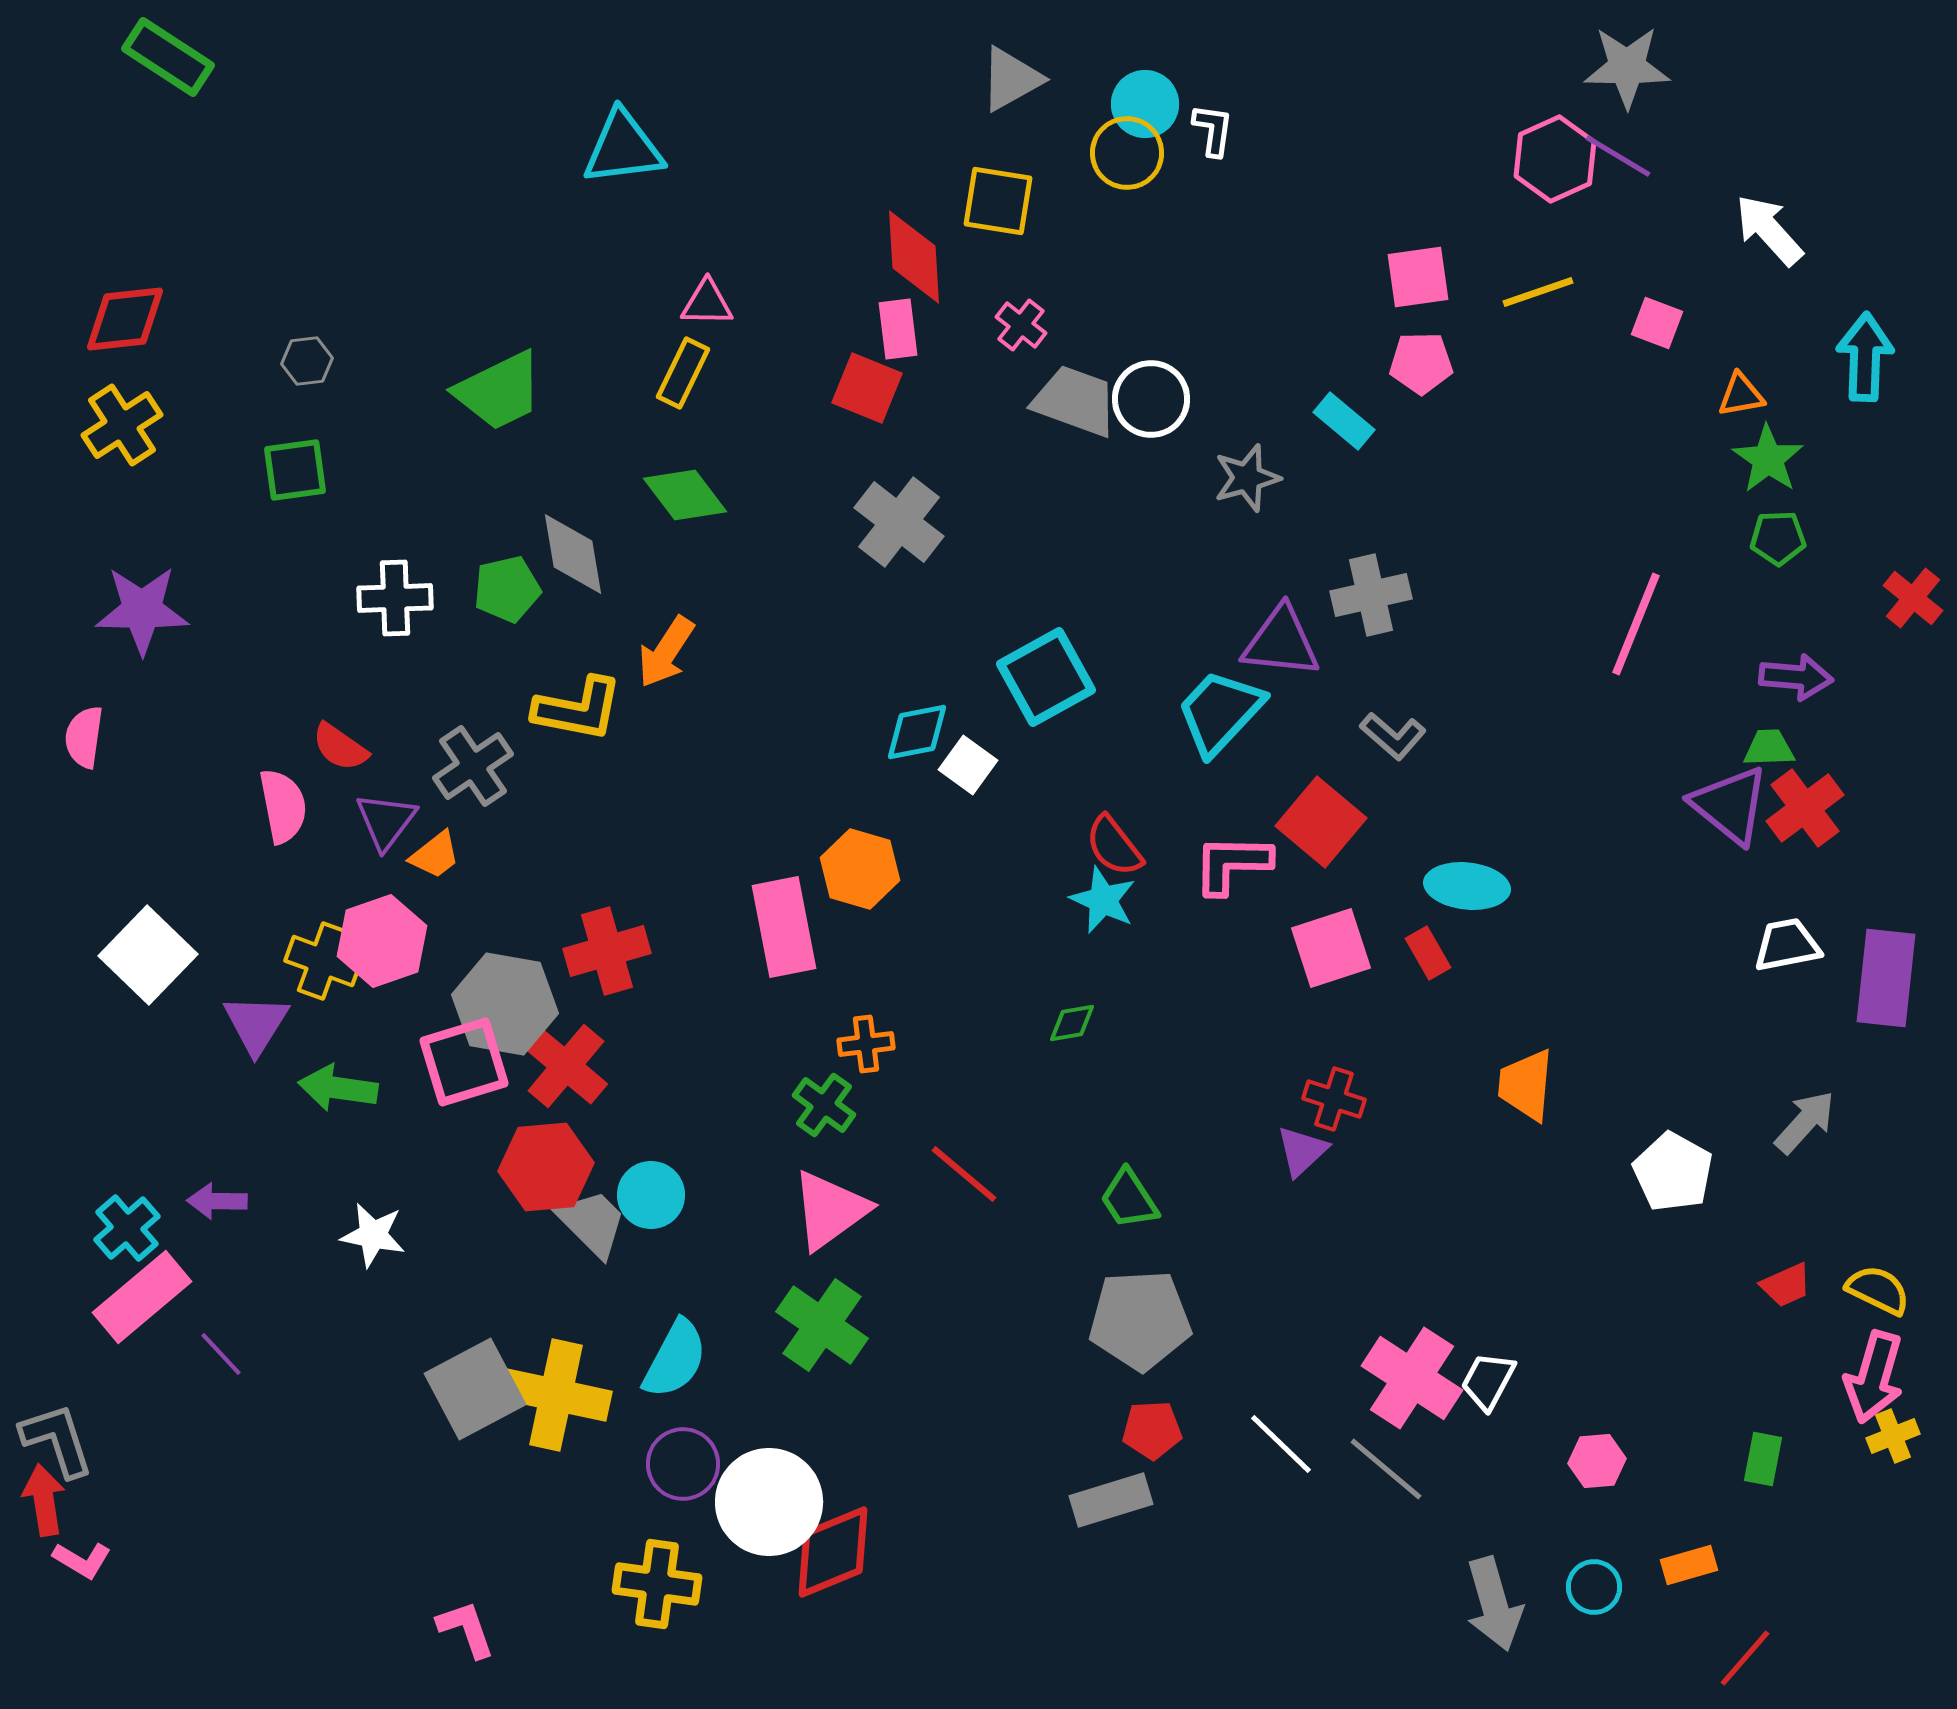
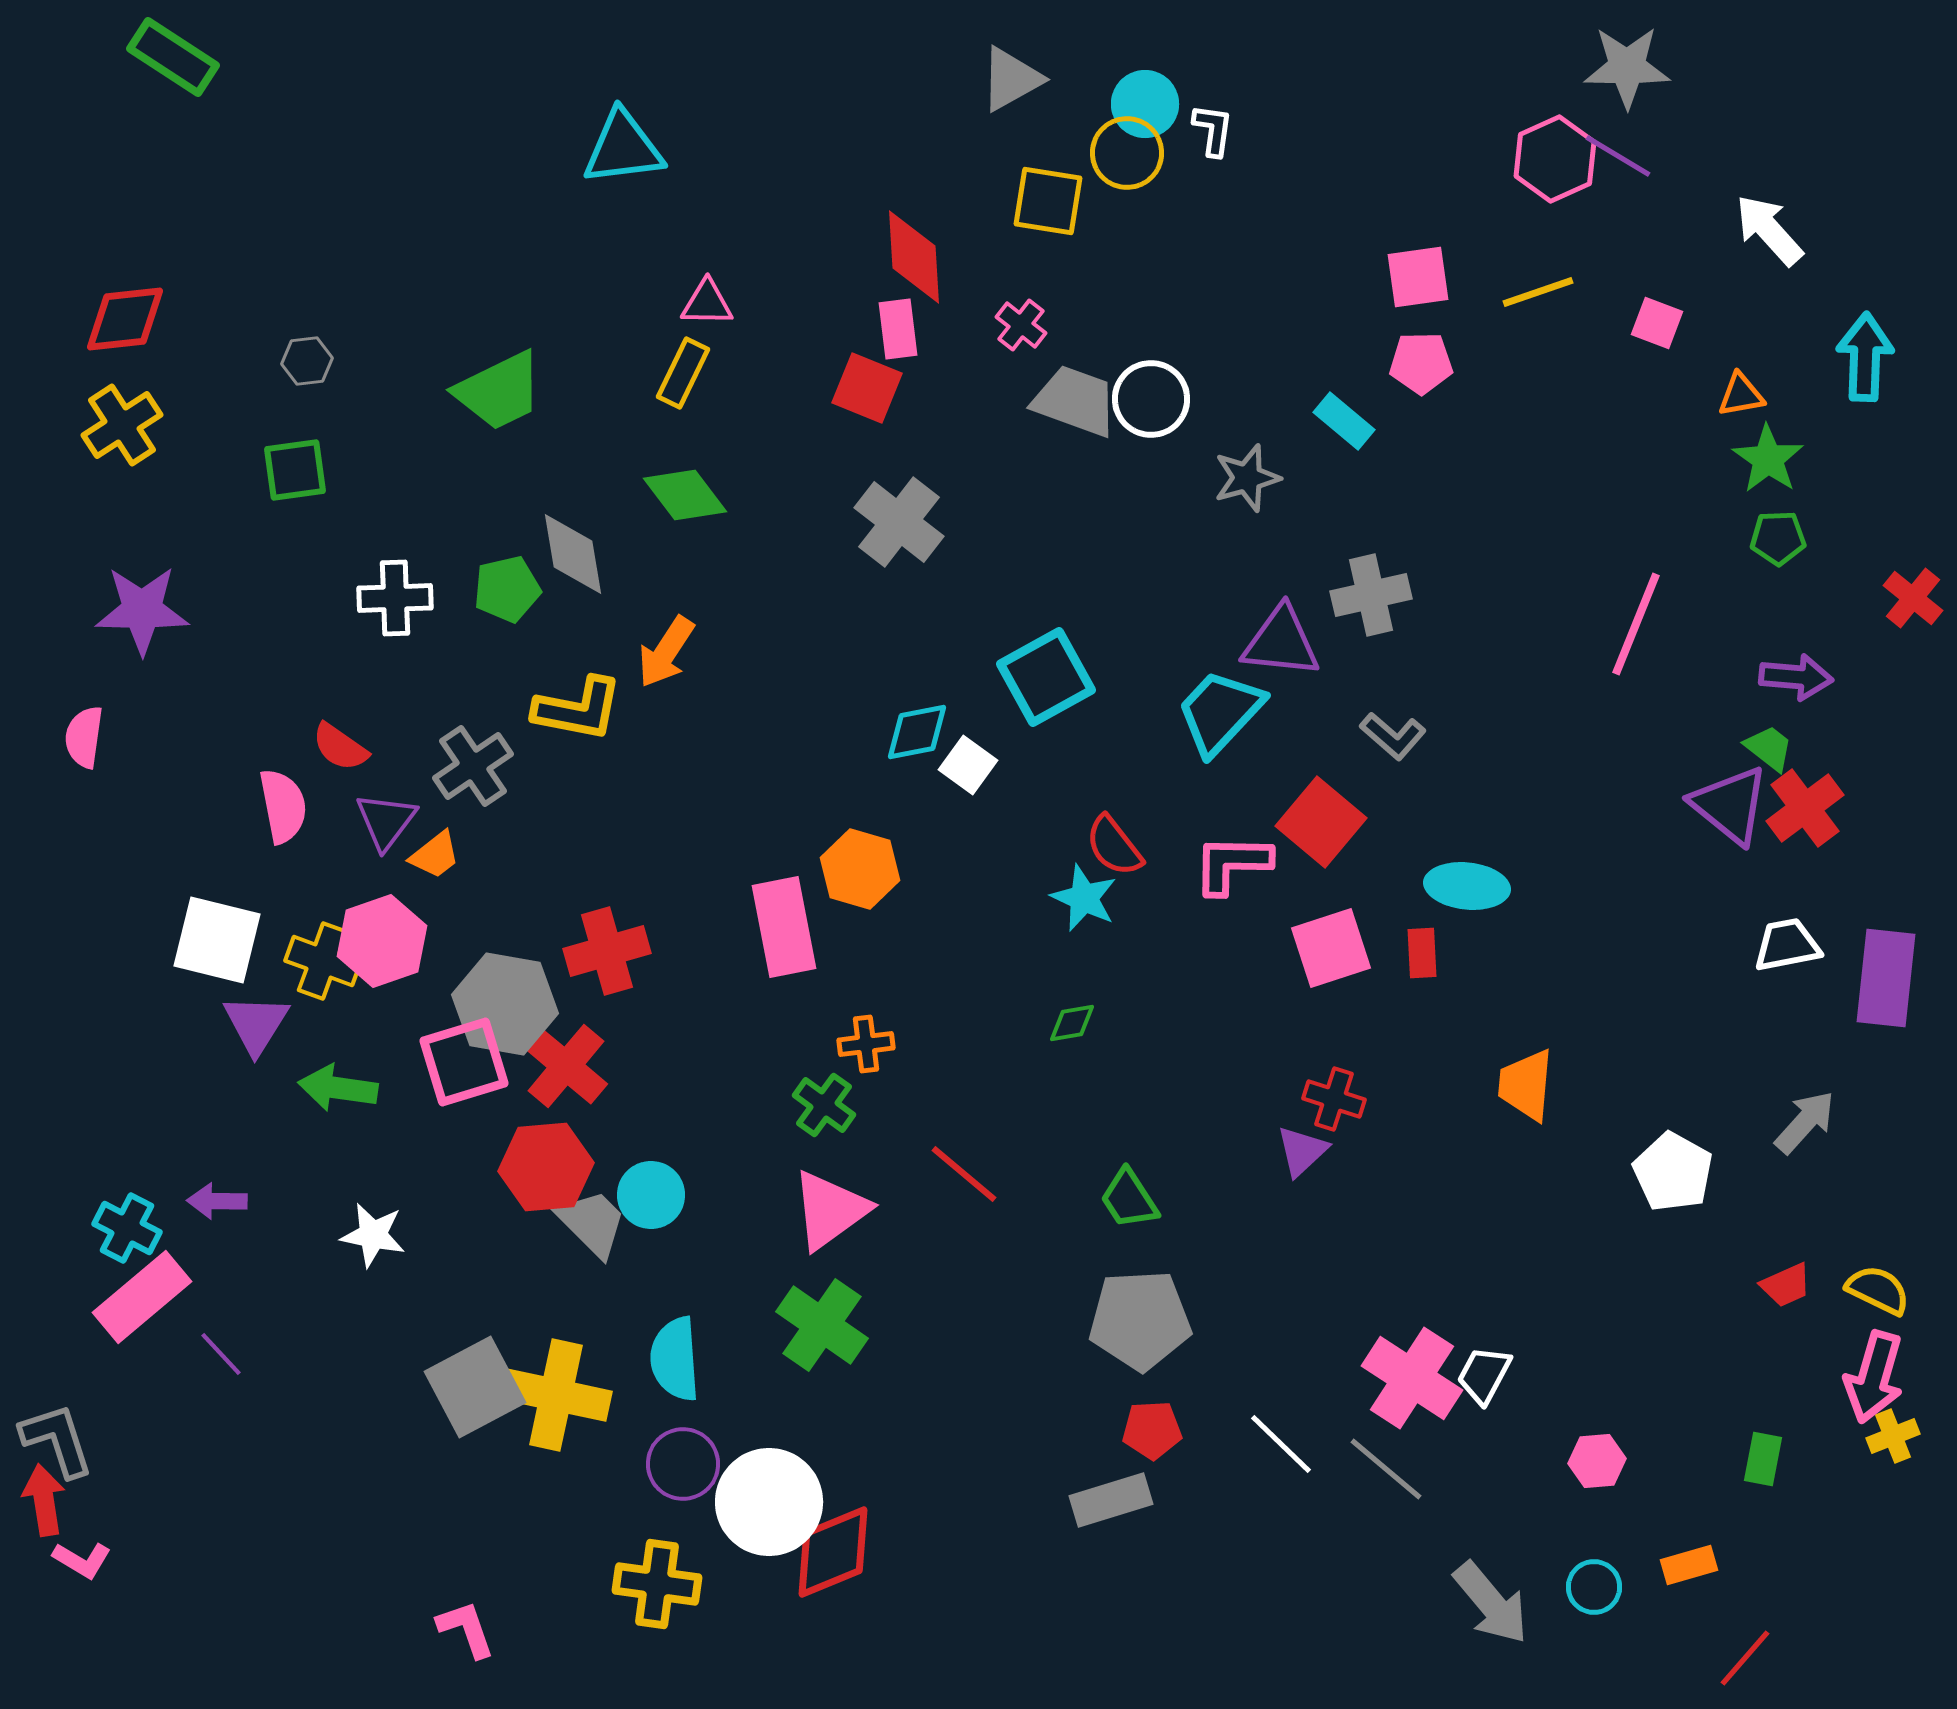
green rectangle at (168, 57): moved 5 px right
yellow square at (998, 201): moved 50 px right
green trapezoid at (1769, 748): rotated 40 degrees clockwise
cyan star at (1103, 900): moved 19 px left, 2 px up
red rectangle at (1428, 953): moved 6 px left; rotated 27 degrees clockwise
white square at (148, 955): moved 69 px right, 15 px up; rotated 30 degrees counterclockwise
cyan cross at (127, 1228): rotated 22 degrees counterclockwise
cyan semicircle at (675, 1359): rotated 148 degrees clockwise
white trapezoid at (1488, 1381): moved 4 px left, 6 px up
gray square at (475, 1389): moved 2 px up
gray arrow at (1494, 1604): moved 3 px left, 1 px up; rotated 24 degrees counterclockwise
